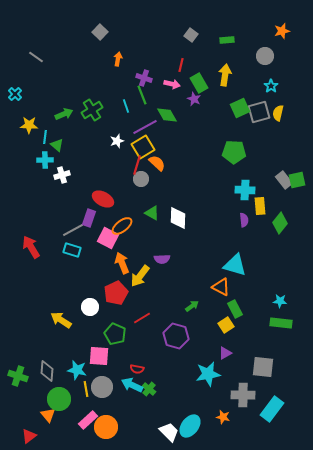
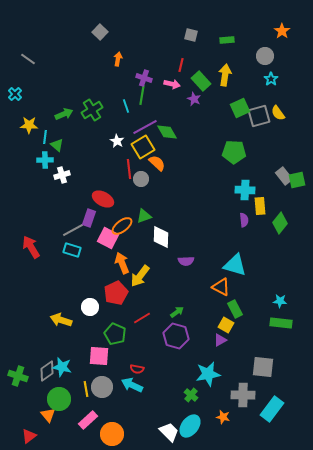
orange star at (282, 31): rotated 21 degrees counterclockwise
gray square at (191, 35): rotated 24 degrees counterclockwise
gray line at (36, 57): moved 8 px left, 2 px down
green rectangle at (199, 83): moved 2 px right, 2 px up; rotated 12 degrees counterclockwise
cyan star at (271, 86): moved 7 px up
green line at (142, 95): rotated 30 degrees clockwise
gray square at (259, 112): moved 4 px down
yellow semicircle at (278, 113): rotated 49 degrees counterclockwise
green diamond at (167, 115): moved 17 px down
white star at (117, 141): rotated 24 degrees counterclockwise
red line at (137, 165): moved 8 px left, 4 px down; rotated 24 degrees counterclockwise
gray rectangle at (284, 180): moved 4 px up
green triangle at (152, 213): moved 8 px left, 3 px down; rotated 49 degrees counterclockwise
white diamond at (178, 218): moved 17 px left, 19 px down
purple semicircle at (162, 259): moved 24 px right, 2 px down
green arrow at (192, 306): moved 15 px left, 6 px down
yellow arrow at (61, 320): rotated 15 degrees counterclockwise
yellow square at (226, 325): rotated 28 degrees counterclockwise
purple triangle at (225, 353): moved 5 px left, 13 px up
cyan star at (77, 370): moved 15 px left, 3 px up
gray diamond at (47, 371): rotated 50 degrees clockwise
green cross at (149, 389): moved 42 px right, 6 px down
orange circle at (106, 427): moved 6 px right, 7 px down
